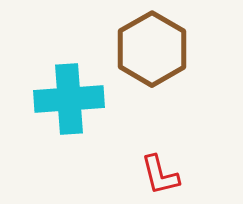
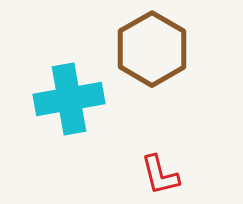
cyan cross: rotated 6 degrees counterclockwise
